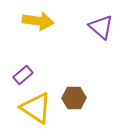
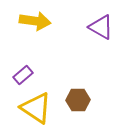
yellow arrow: moved 3 px left
purple triangle: rotated 12 degrees counterclockwise
brown hexagon: moved 4 px right, 2 px down
